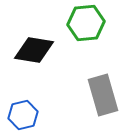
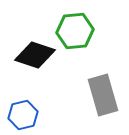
green hexagon: moved 11 px left, 8 px down
black diamond: moved 1 px right, 5 px down; rotated 9 degrees clockwise
